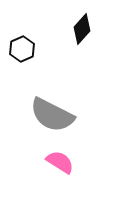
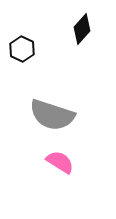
black hexagon: rotated 10 degrees counterclockwise
gray semicircle: rotated 9 degrees counterclockwise
